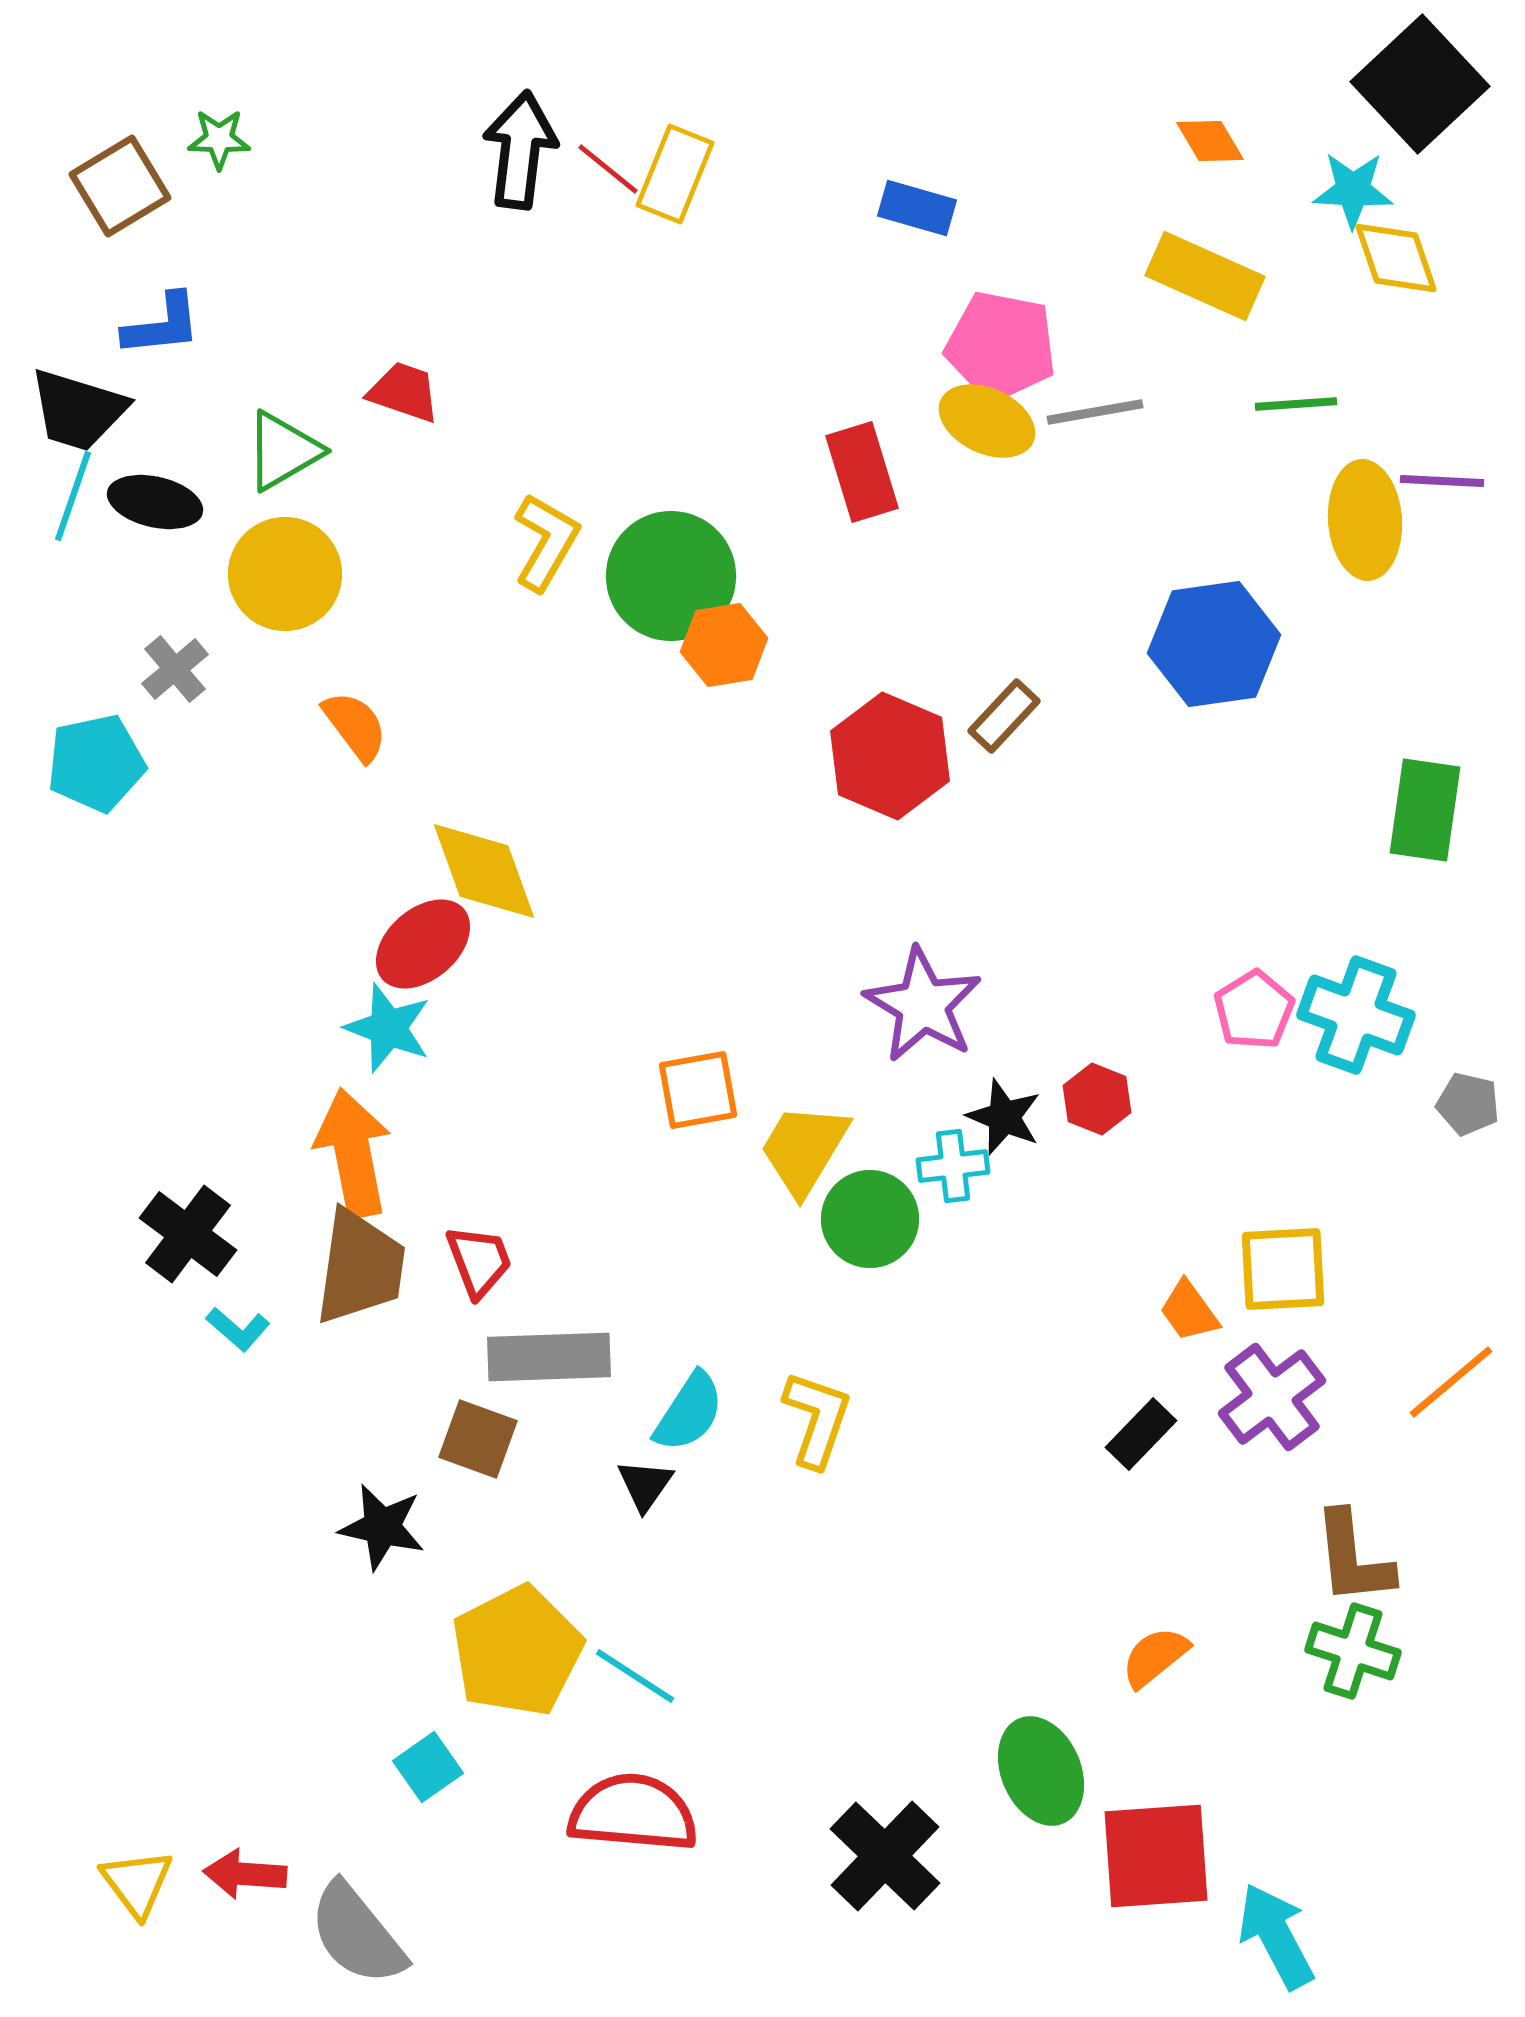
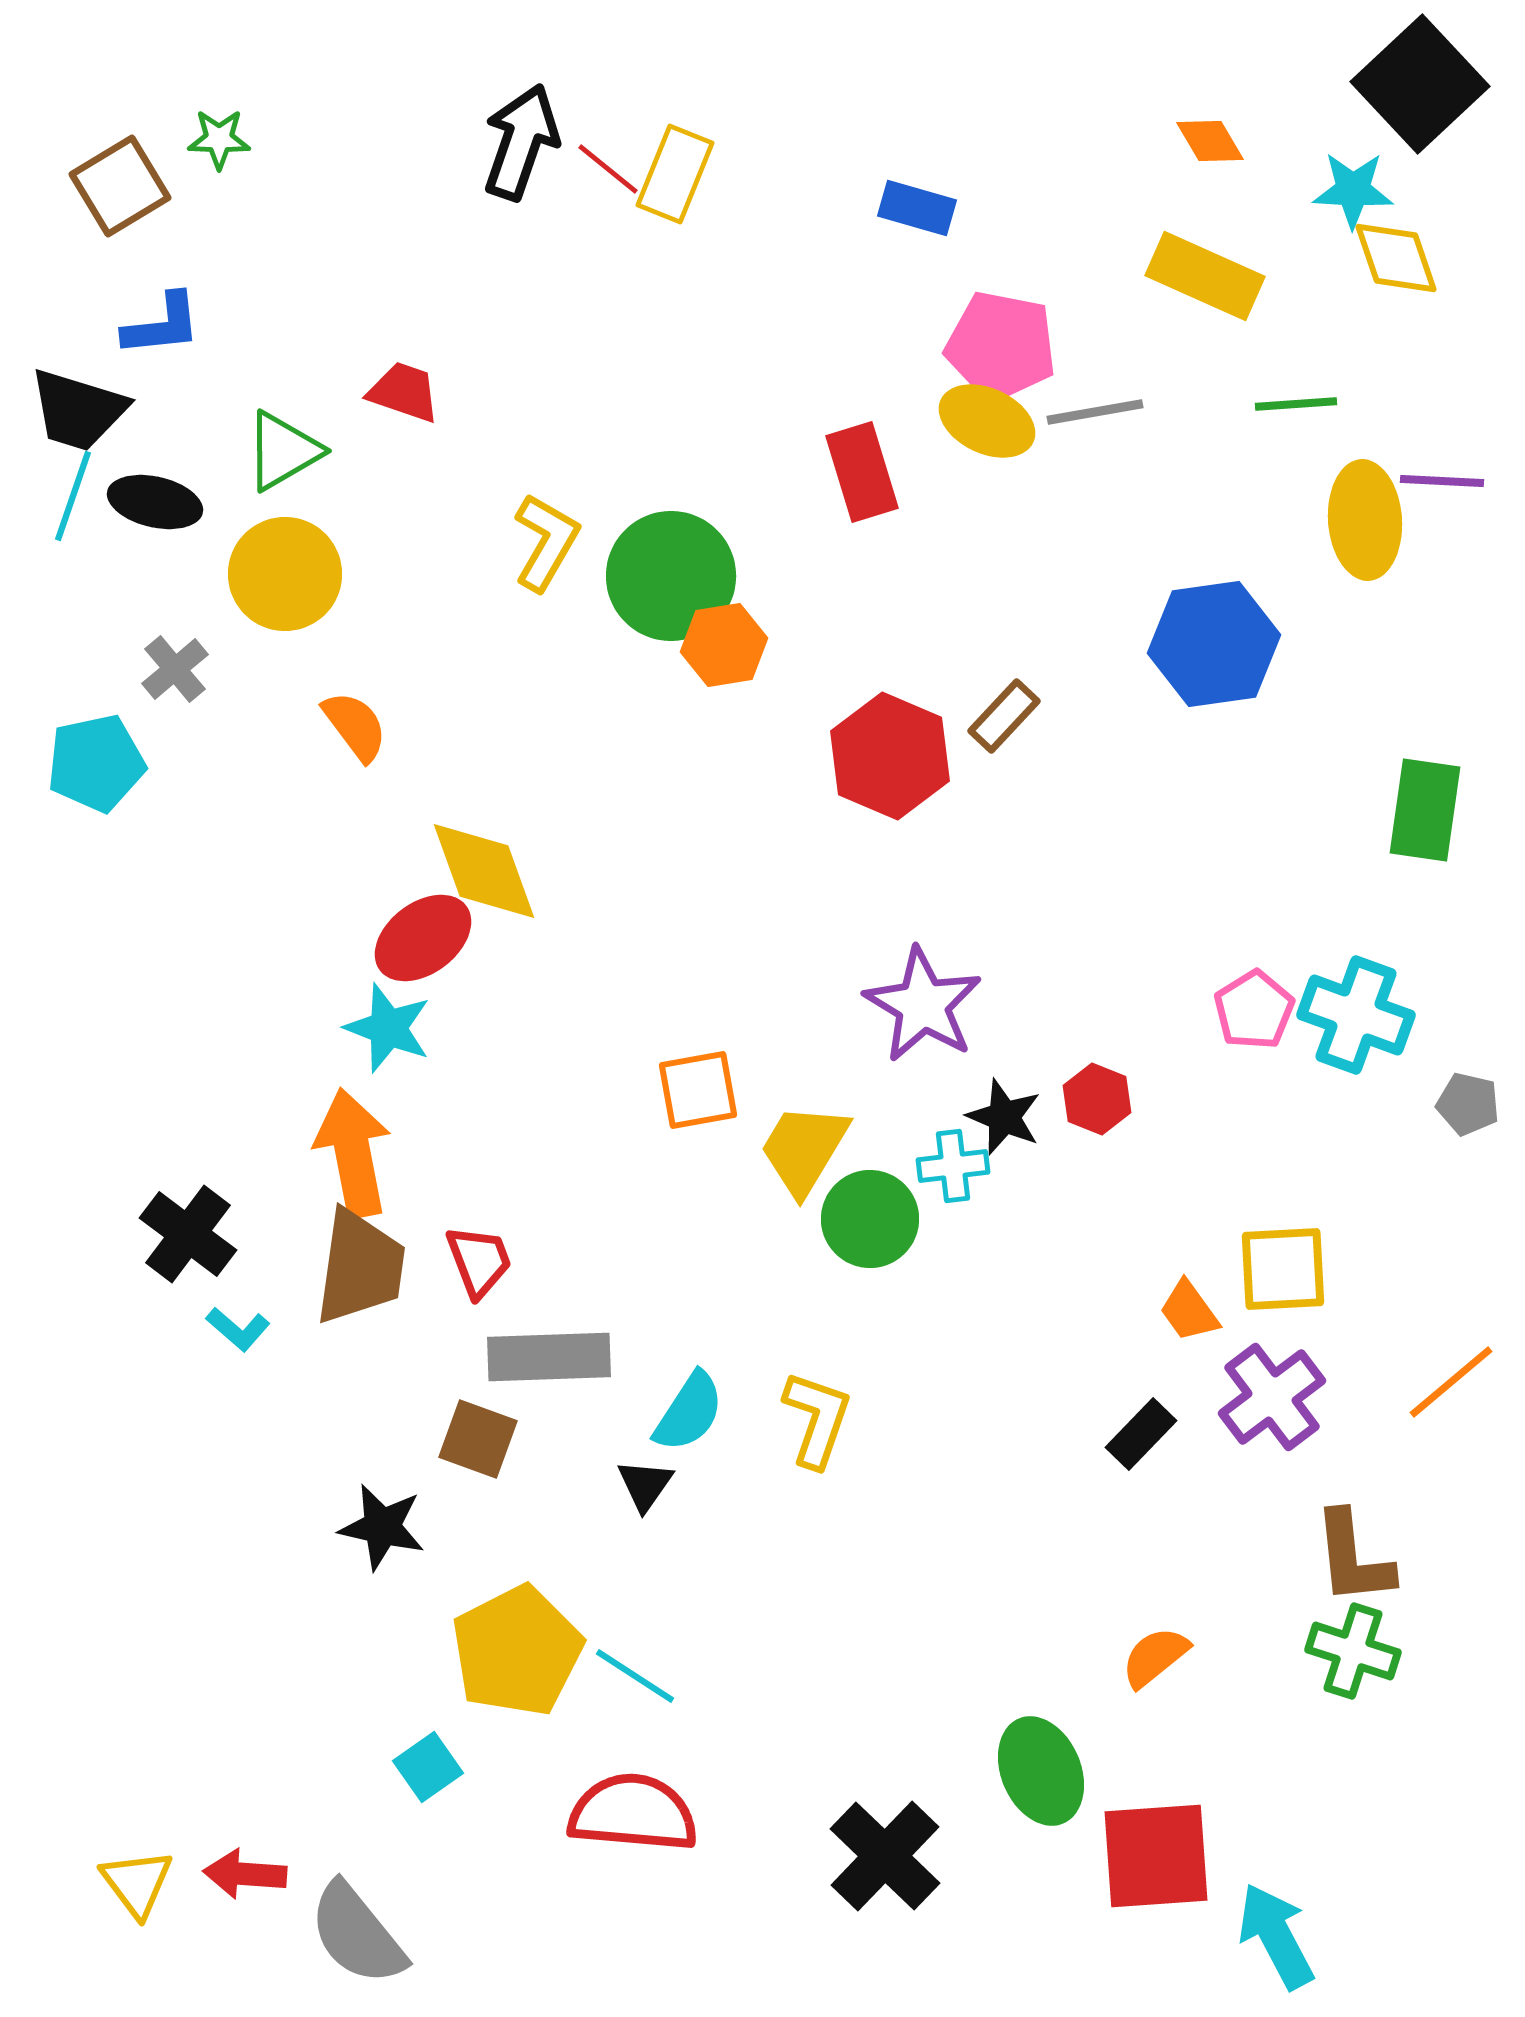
black arrow at (520, 150): moved 1 px right, 8 px up; rotated 12 degrees clockwise
red ellipse at (423, 944): moved 6 px up; rotated 4 degrees clockwise
